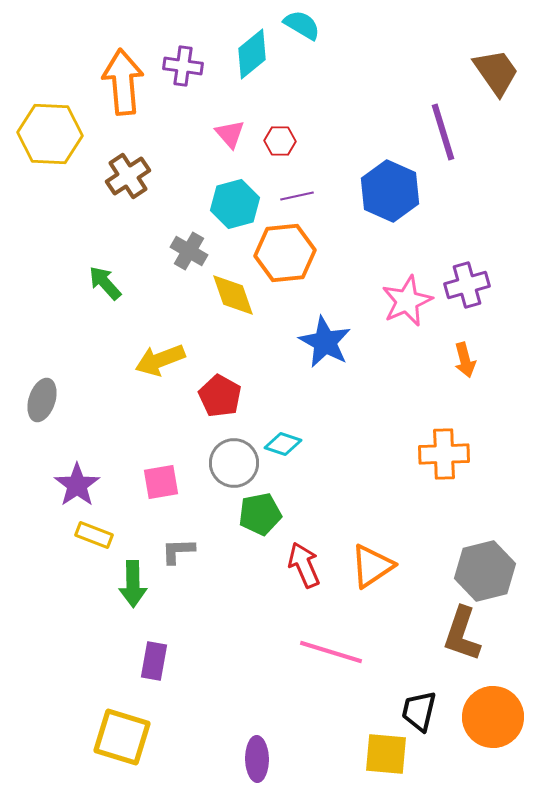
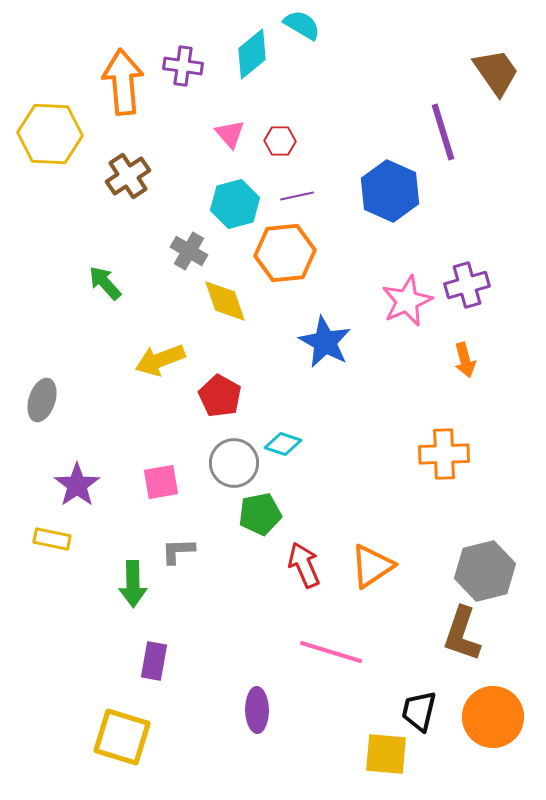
yellow diamond at (233, 295): moved 8 px left, 6 px down
yellow rectangle at (94, 535): moved 42 px left, 4 px down; rotated 9 degrees counterclockwise
purple ellipse at (257, 759): moved 49 px up
